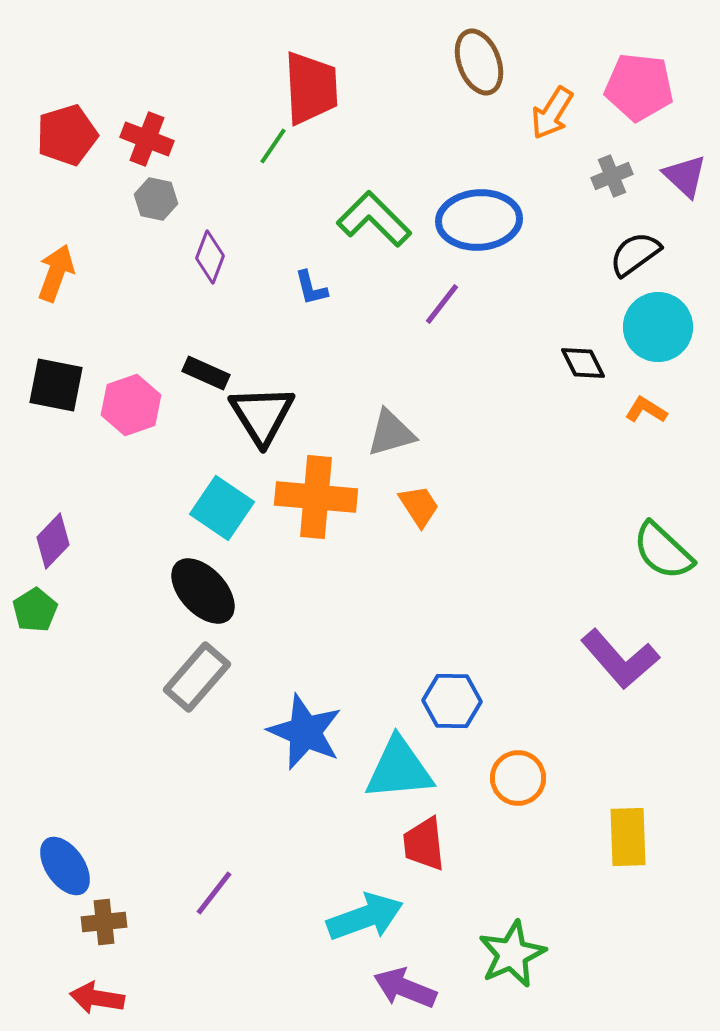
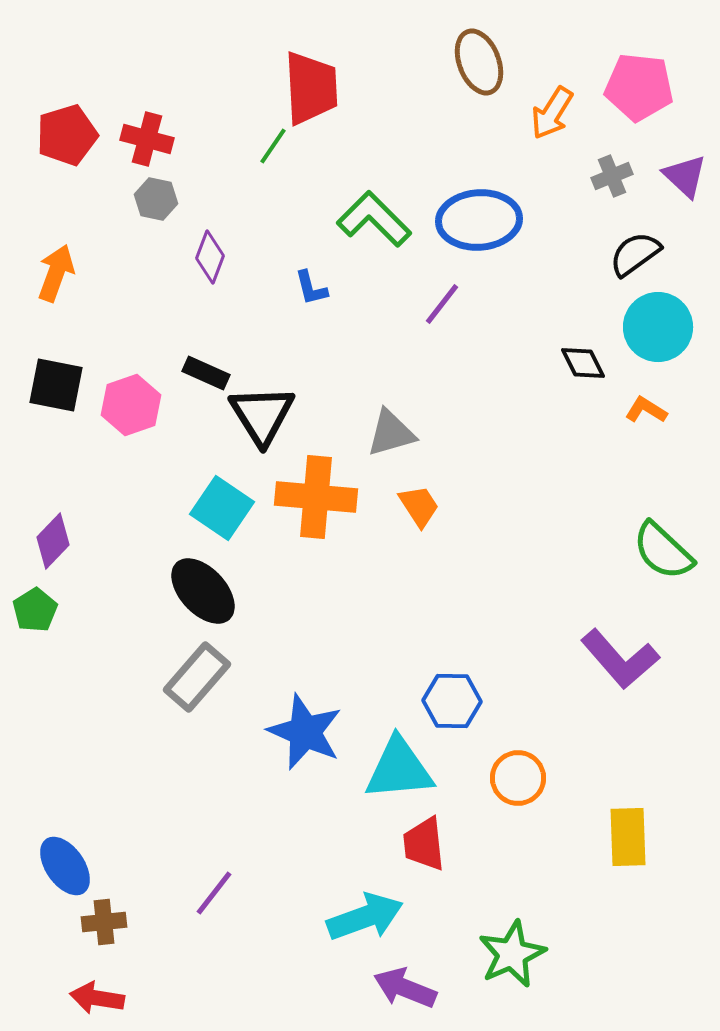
red cross at (147, 139): rotated 6 degrees counterclockwise
